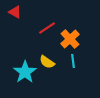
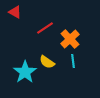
red line: moved 2 px left
